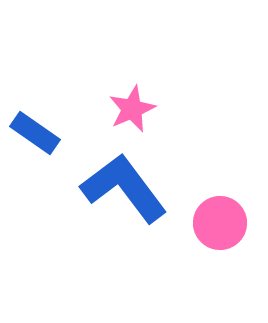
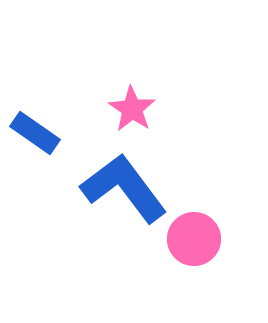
pink star: rotated 15 degrees counterclockwise
pink circle: moved 26 px left, 16 px down
